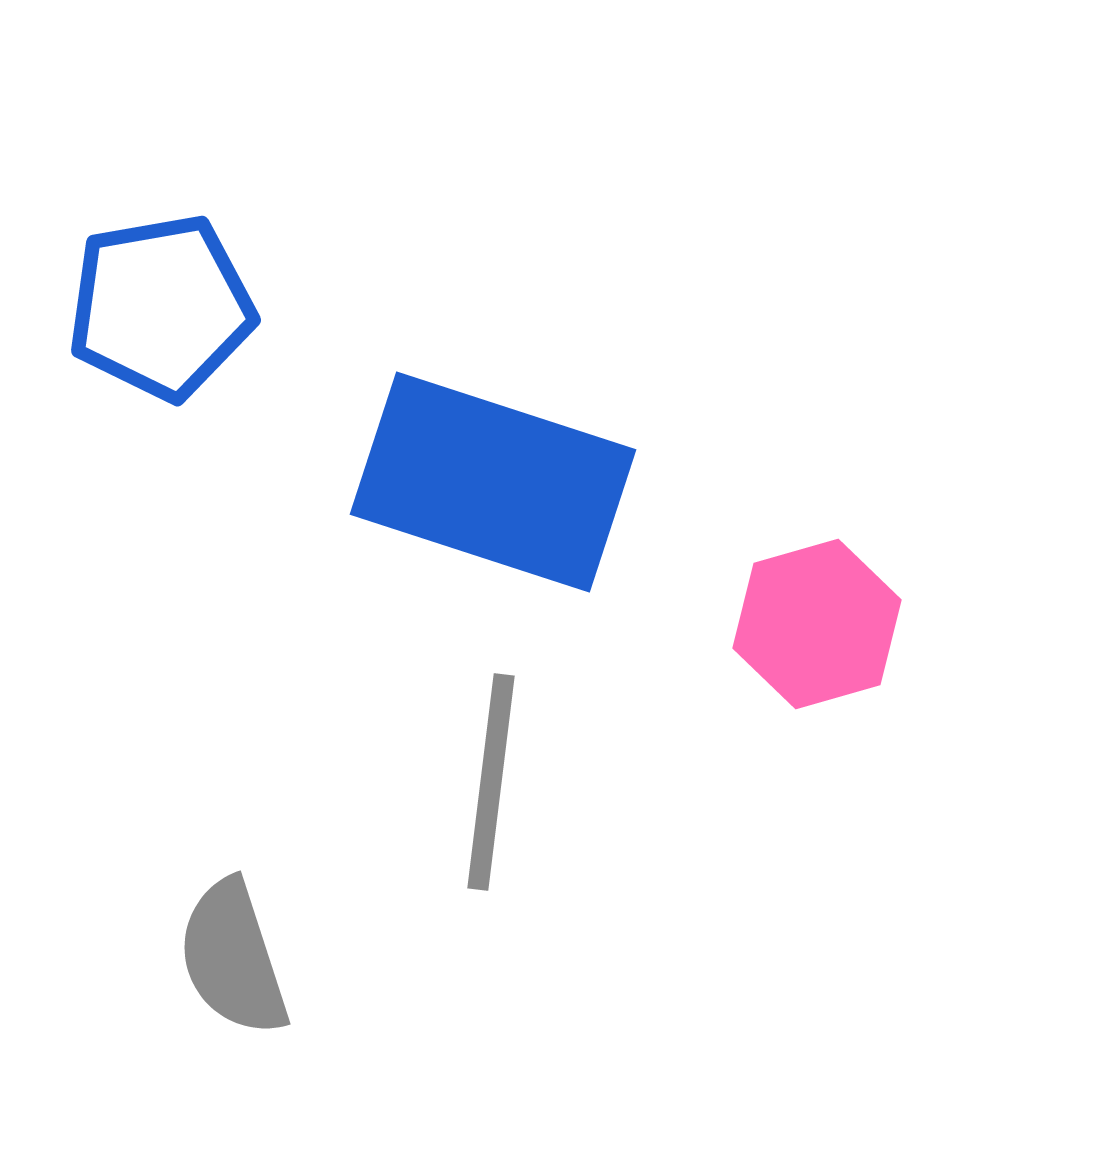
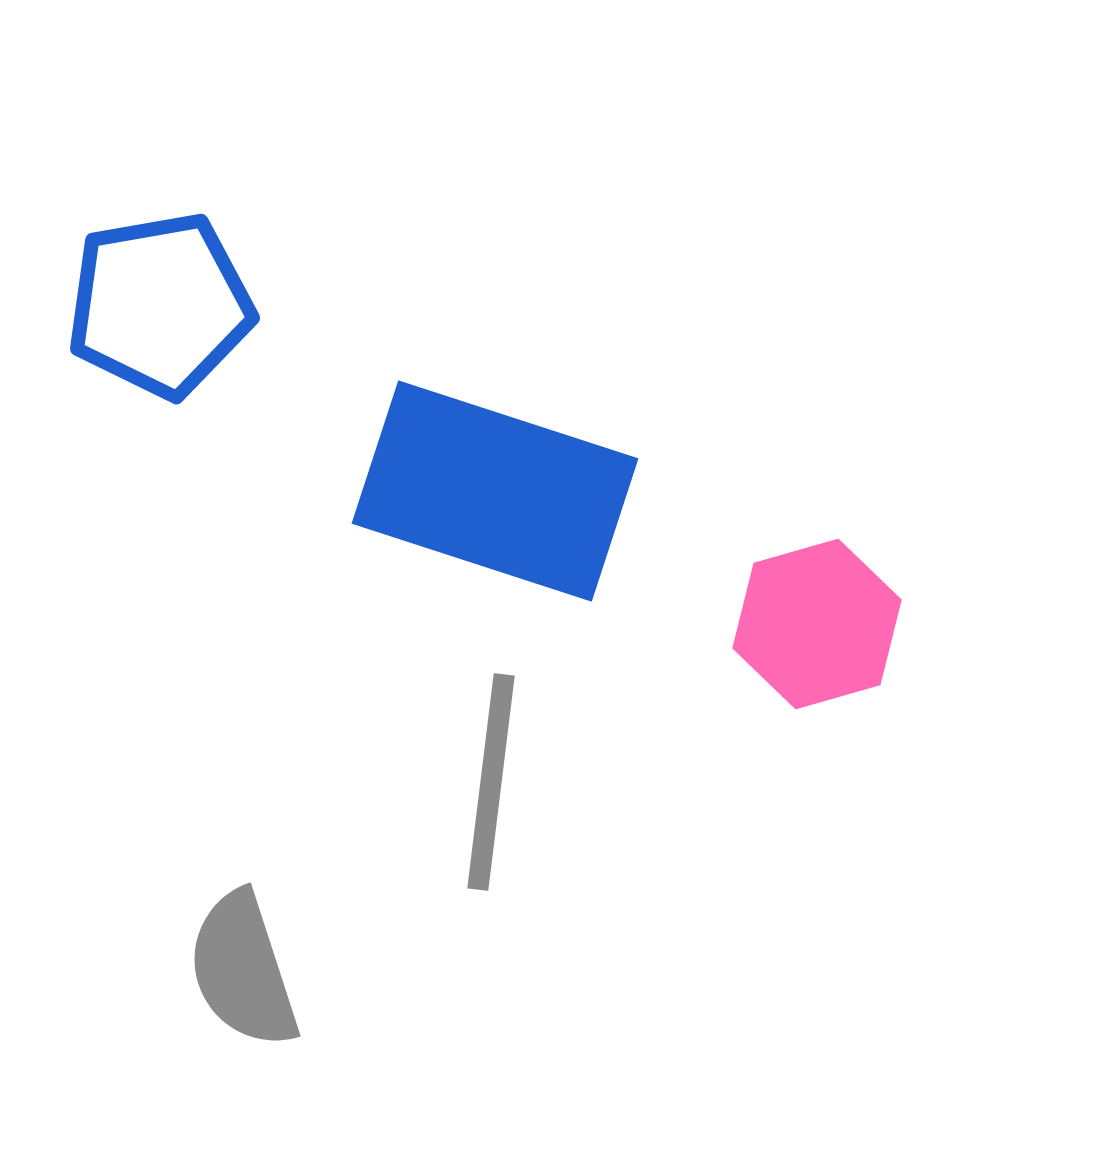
blue pentagon: moved 1 px left, 2 px up
blue rectangle: moved 2 px right, 9 px down
gray semicircle: moved 10 px right, 12 px down
